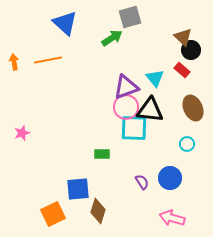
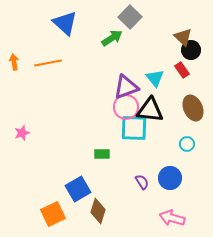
gray square: rotated 30 degrees counterclockwise
orange line: moved 3 px down
red rectangle: rotated 14 degrees clockwise
blue square: rotated 25 degrees counterclockwise
